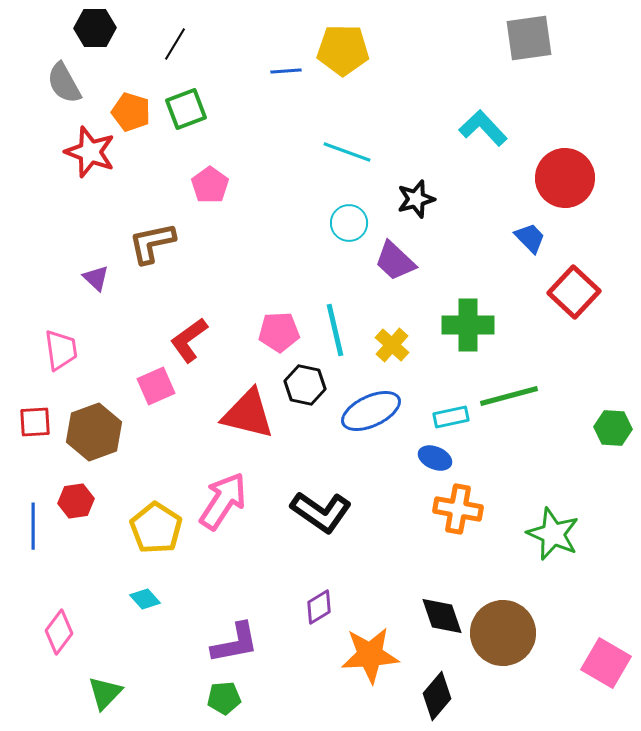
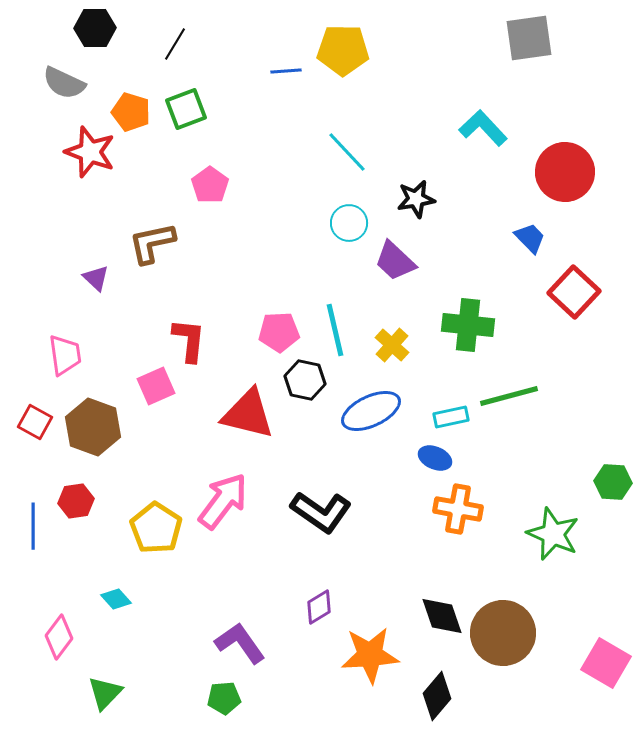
gray semicircle at (64, 83): rotated 36 degrees counterclockwise
cyan line at (347, 152): rotated 27 degrees clockwise
red circle at (565, 178): moved 6 px up
black star at (416, 199): rotated 6 degrees clockwise
green cross at (468, 325): rotated 6 degrees clockwise
red L-shape at (189, 340): rotated 132 degrees clockwise
pink trapezoid at (61, 350): moved 4 px right, 5 px down
black hexagon at (305, 385): moved 5 px up
red square at (35, 422): rotated 32 degrees clockwise
green hexagon at (613, 428): moved 54 px down
brown hexagon at (94, 432): moved 1 px left, 5 px up; rotated 20 degrees counterclockwise
pink arrow at (223, 501): rotated 4 degrees clockwise
cyan diamond at (145, 599): moved 29 px left
pink diamond at (59, 632): moved 5 px down
purple L-shape at (235, 643): moved 5 px right; rotated 114 degrees counterclockwise
